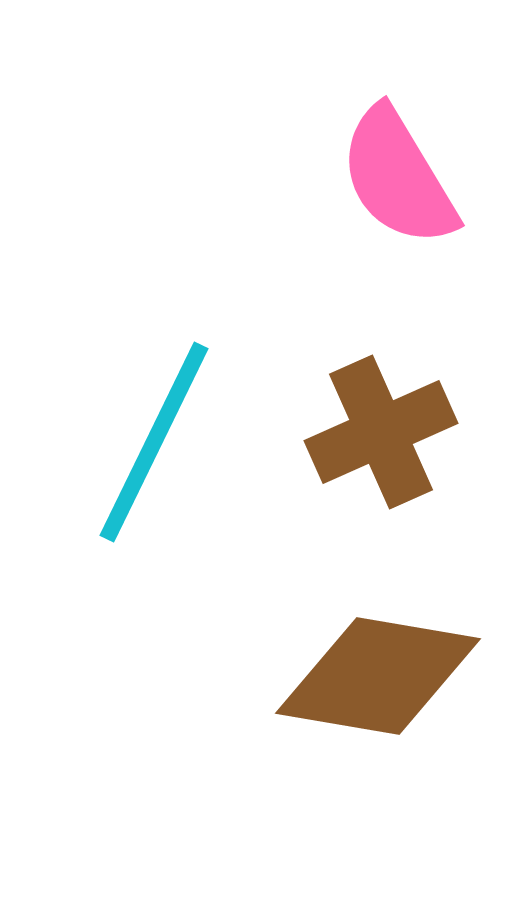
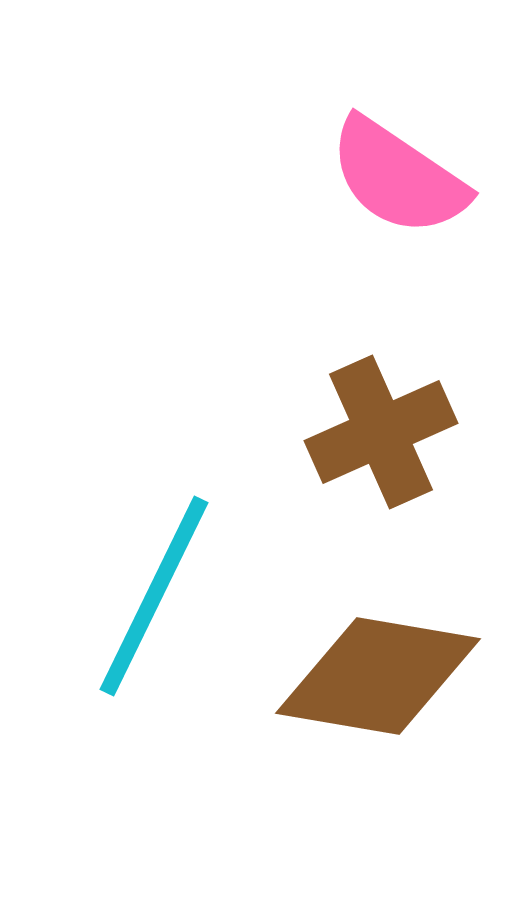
pink semicircle: rotated 25 degrees counterclockwise
cyan line: moved 154 px down
